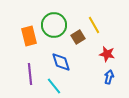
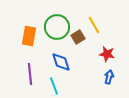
green circle: moved 3 px right, 2 px down
orange rectangle: rotated 24 degrees clockwise
cyan line: rotated 18 degrees clockwise
